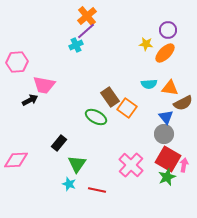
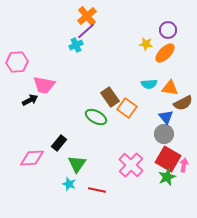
pink diamond: moved 16 px right, 2 px up
